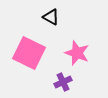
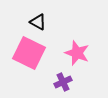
black triangle: moved 13 px left, 5 px down
